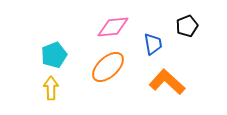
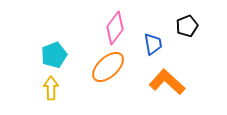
pink diamond: moved 2 px right, 1 px down; rotated 48 degrees counterclockwise
